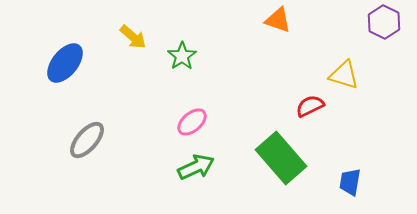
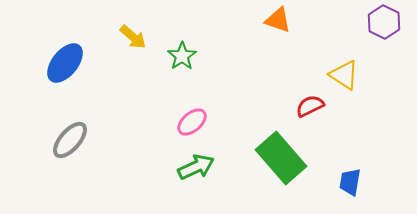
yellow triangle: rotated 16 degrees clockwise
gray ellipse: moved 17 px left
